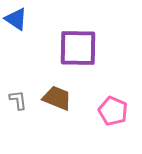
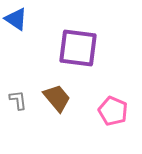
purple square: rotated 6 degrees clockwise
brown trapezoid: rotated 28 degrees clockwise
